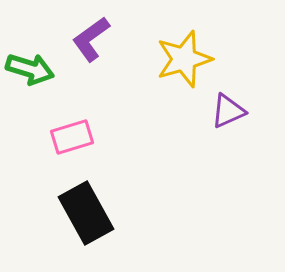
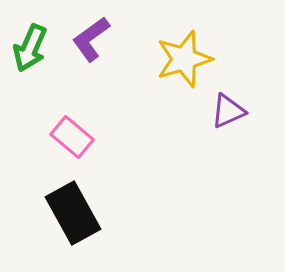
green arrow: moved 21 px up; rotated 96 degrees clockwise
pink rectangle: rotated 57 degrees clockwise
black rectangle: moved 13 px left
